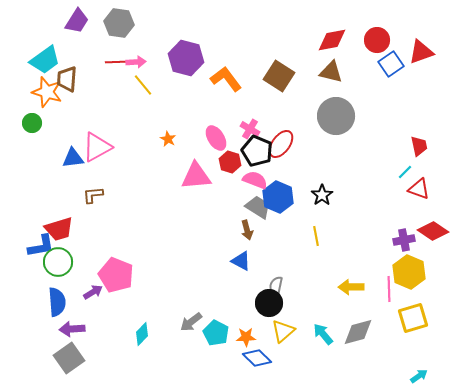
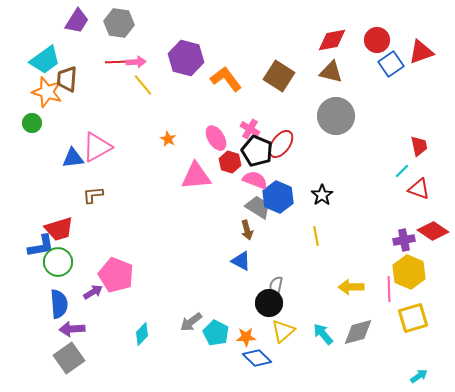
cyan line at (405, 172): moved 3 px left, 1 px up
blue semicircle at (57, 302): moved 2 px right, 2 px down
